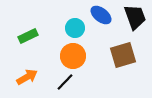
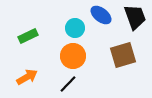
black line: moved 3 px right, 2 px down
